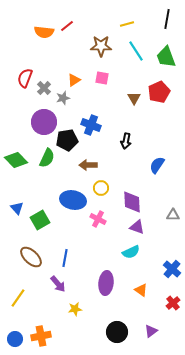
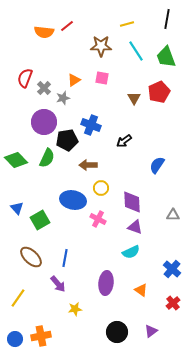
black arrow at (126, 141): moved 2 px left; rotated 42 degrees clockwise
purple triangle at (137, 227): moved 2 px left
